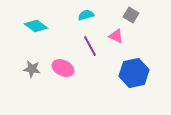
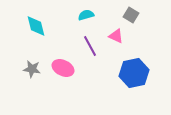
cyan diamond: rotated 40 degrees clockwise
